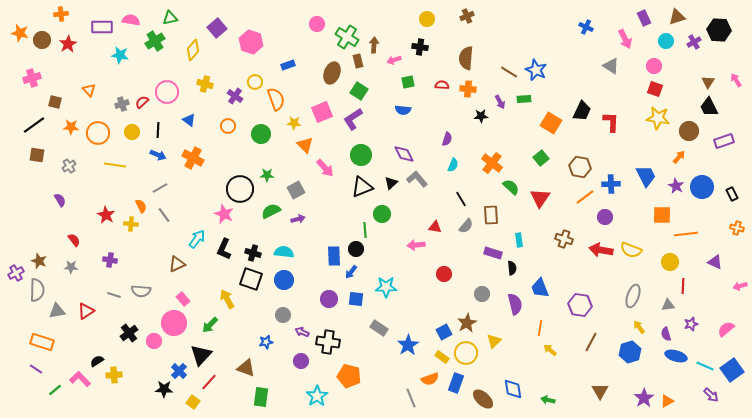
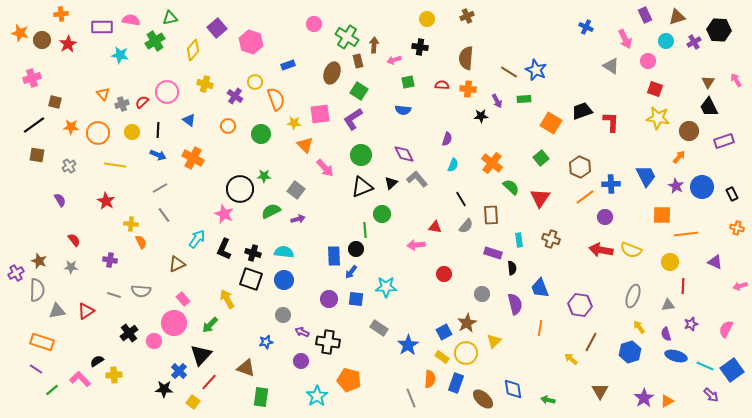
purple rectangle at (644, 18): moved 1 px right, 3 px up
pink circle at (317, 24): moved 3 px left
pink circle at (654, 66): moved 6 px left, 5 px up
orange triangle at (89, 90): moved 14 px right, 4 px down
purple arrow at (500, 102): moved 3 px left, 1 px up
black trapezoid at (582, 111): rotated 135 degrees counterclockwise
pink square at (322, 112): moved 2 px left, 2 px down; rotated 15 degrees clockwise
brown hexagon at (580, 167): rotated 15 degrees clockwise
green star at (267, 175): moved 3 px left, 1 px down
gray square at (296, 190): rotated 24 degrees counterclockwise
orange semicircle at (141, 206): moved 36 px down
red star at (106, 215): moved 14 px up
brown cross at (564, 239): moved 13 px left
pink semicircle at (726, 329): rotated 24 degrees counterclockwise
yellow arrow at (550, 350): moved 21 px right, 9 px down
orange pentagon at (349, 376): moved 4 px down
orange semicircle at (430, 379): rotated 66 degrees counterclockwise
green line at (55, 390): moved 3 px left
